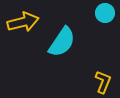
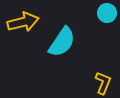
cyan circle: moved 2 px right
yellow L-shape: moved 1 px down
